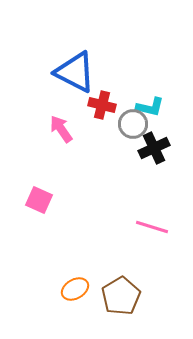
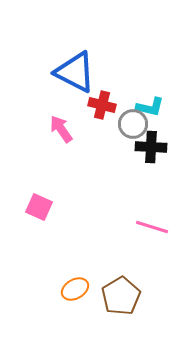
black cross: moved 3 px left, 1 px up; rotated 28 degrees clockwise
pink square: moved 7 px down
